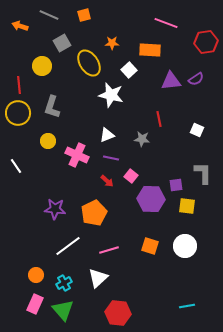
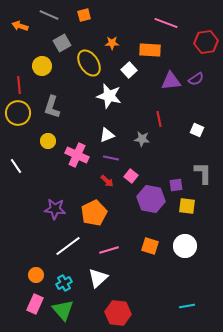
white star at (111, 95): moved 2 px left, 1 px down
purple hexagon at (151, 199): rotated 8 degrees clockwise
